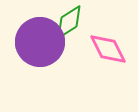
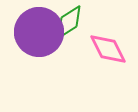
purple circle: moved 1 px left, 10 px up
